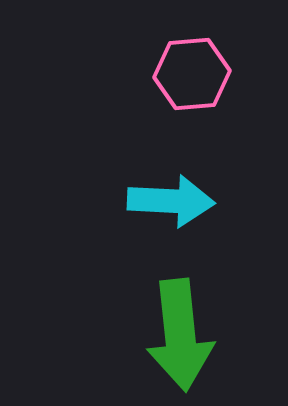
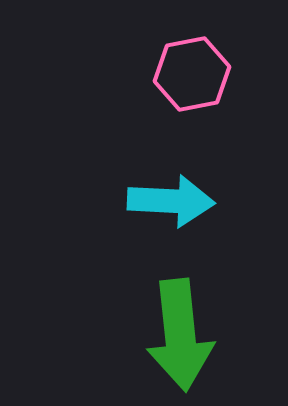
pink hexagon: rotated 6 degrees counterclockwise
